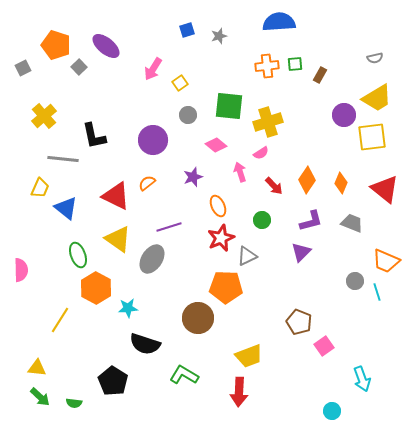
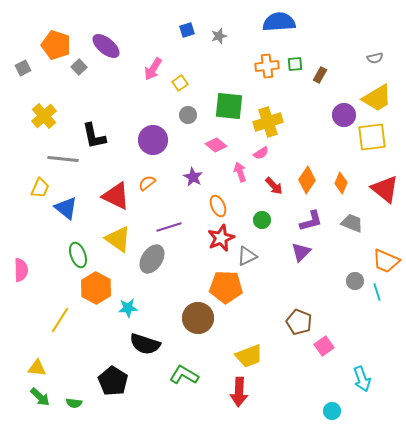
purple star at (193, 177): rotated 24 degrees counterclockwise
